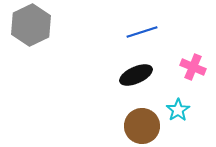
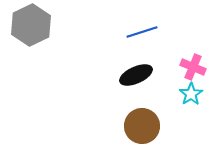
cyan star: moved 13 px right, 16 px up
